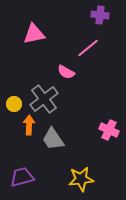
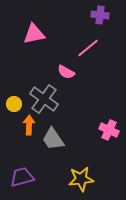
gray cross: rotated 16 degrees counterclockwise
